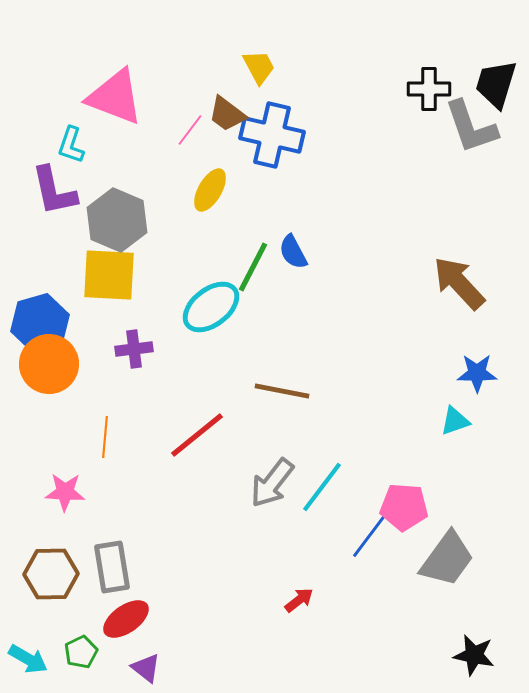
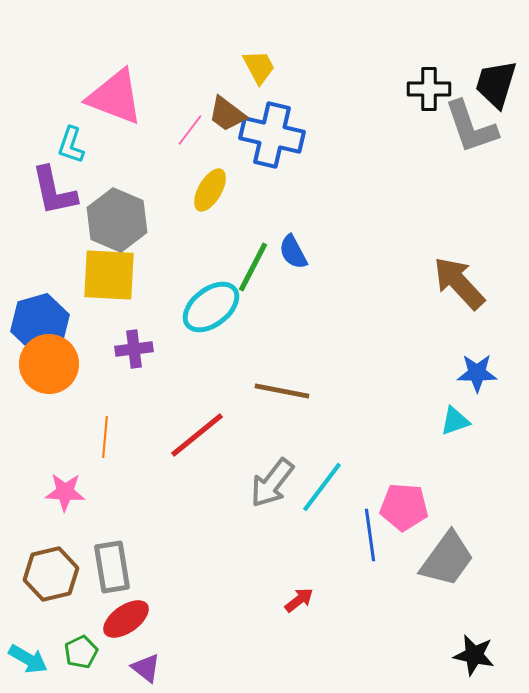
blue line: rotated 45 degrees counterclockwise
brown hexagon: rotated 12 degrees counterclockwise
